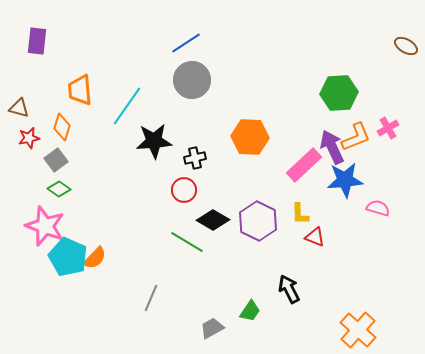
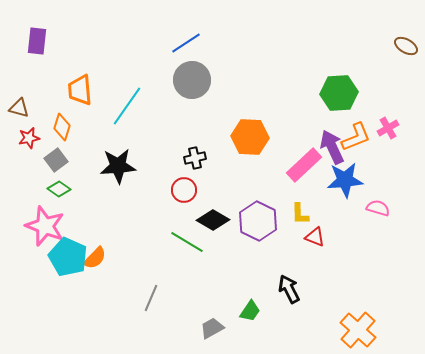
black star: moved 36 px left, 25 px down
